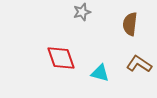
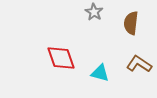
gray star: moved 12 px right; rotated 24 degrees counterclockwise
brown semicircle: moved 1 px right, 1 px up
